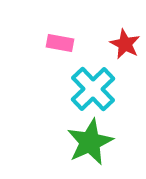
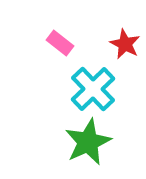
pink rectangle: rotated 28 degrees clockwise
green star: moved 2 px left
